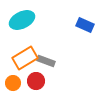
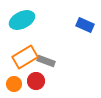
orange rectangle: moved 1 px up
orange circle: moved 1 px right, 1 px down
